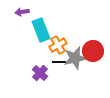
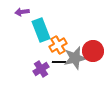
purple cross: moved 1 px right, 4 px up; rotated 14 degrees clockwise
